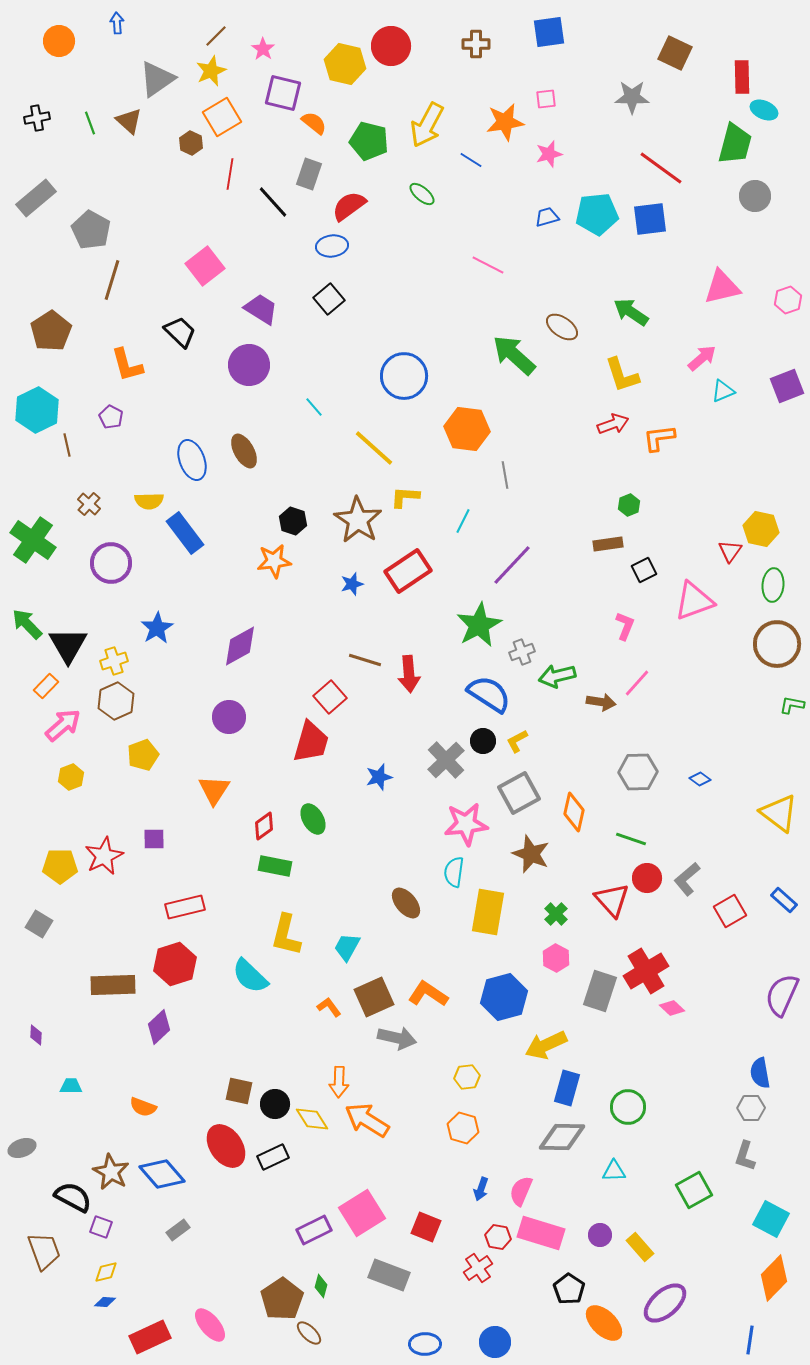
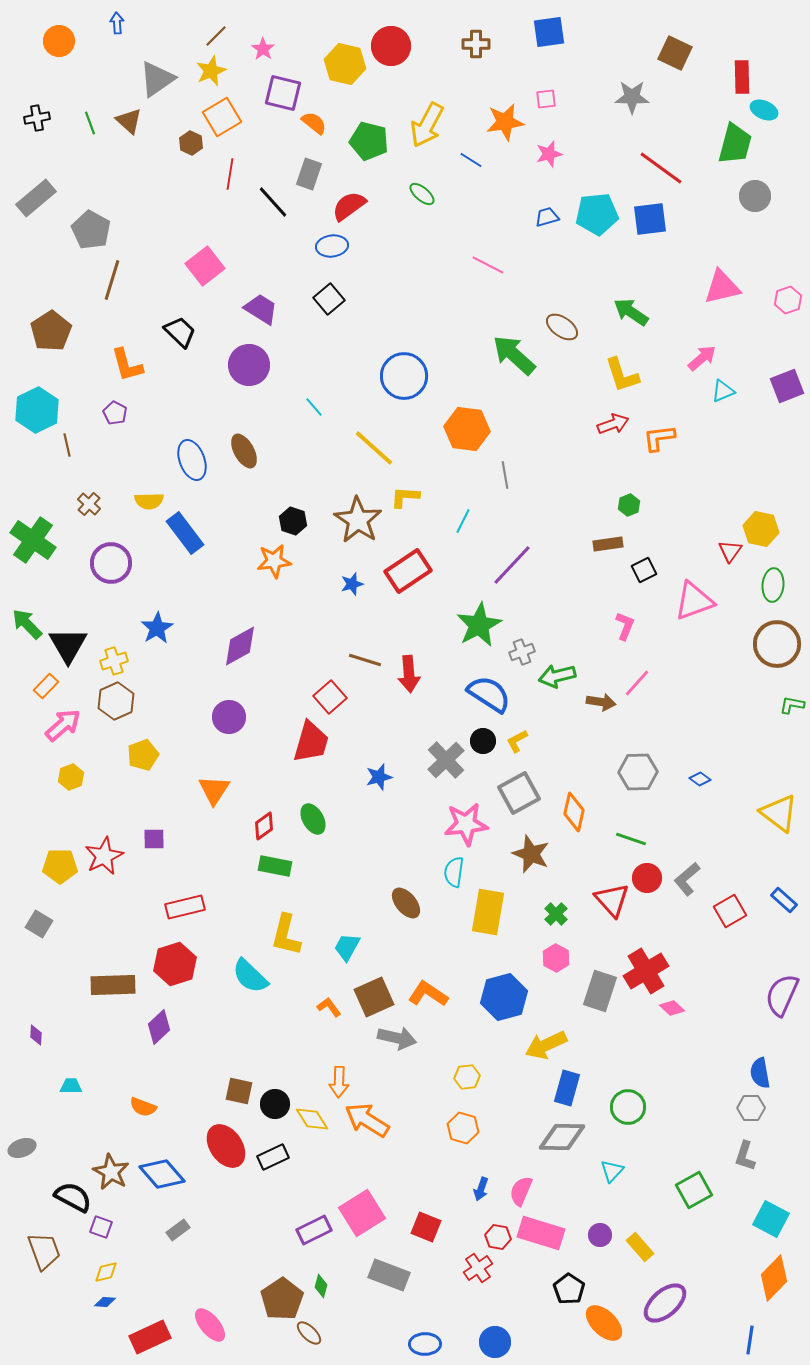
purple pentagon at (111, 417): moved 4 px right, 4 px up
cyan triangle at (614, 1171): moved 2 px left; rotated 45 degrees counterclockwise
